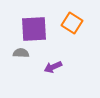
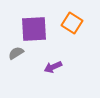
gray semicircle: moved 5 px left; rotated 35 degrees counterclockwise
